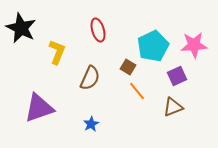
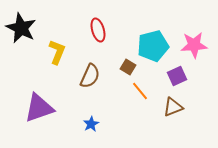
cyan pentagon: rotated 12 degrees clockwise
brown semicircle: moved 2 px up
orange line: moved 3 px right
